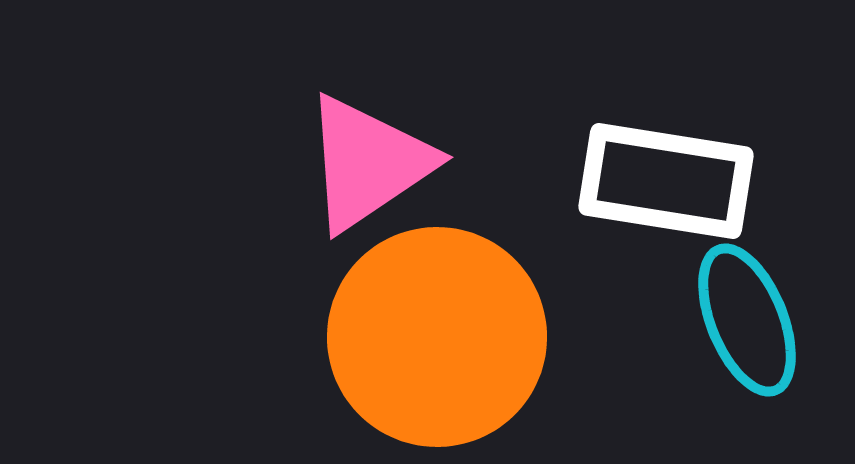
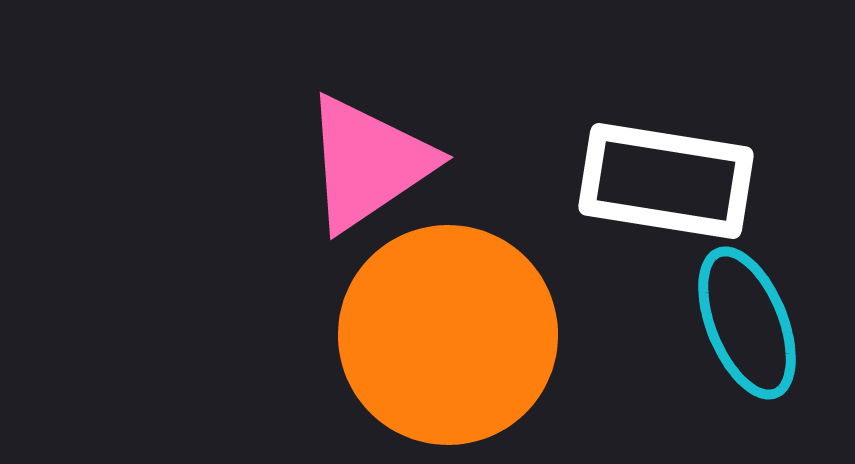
cyan ellipse: moved 3 px down
orange circle: moved 11 px right, 2 px up
